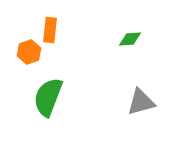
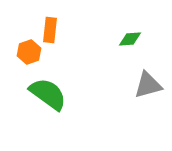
green semicircle: moved 3 px up; rotated 105 degrees clockwise
gray triangle: moved 7 px right, 17 px up
